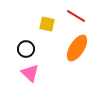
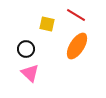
red line: moved 1 px up
orange ellipse: moved 2 px up
